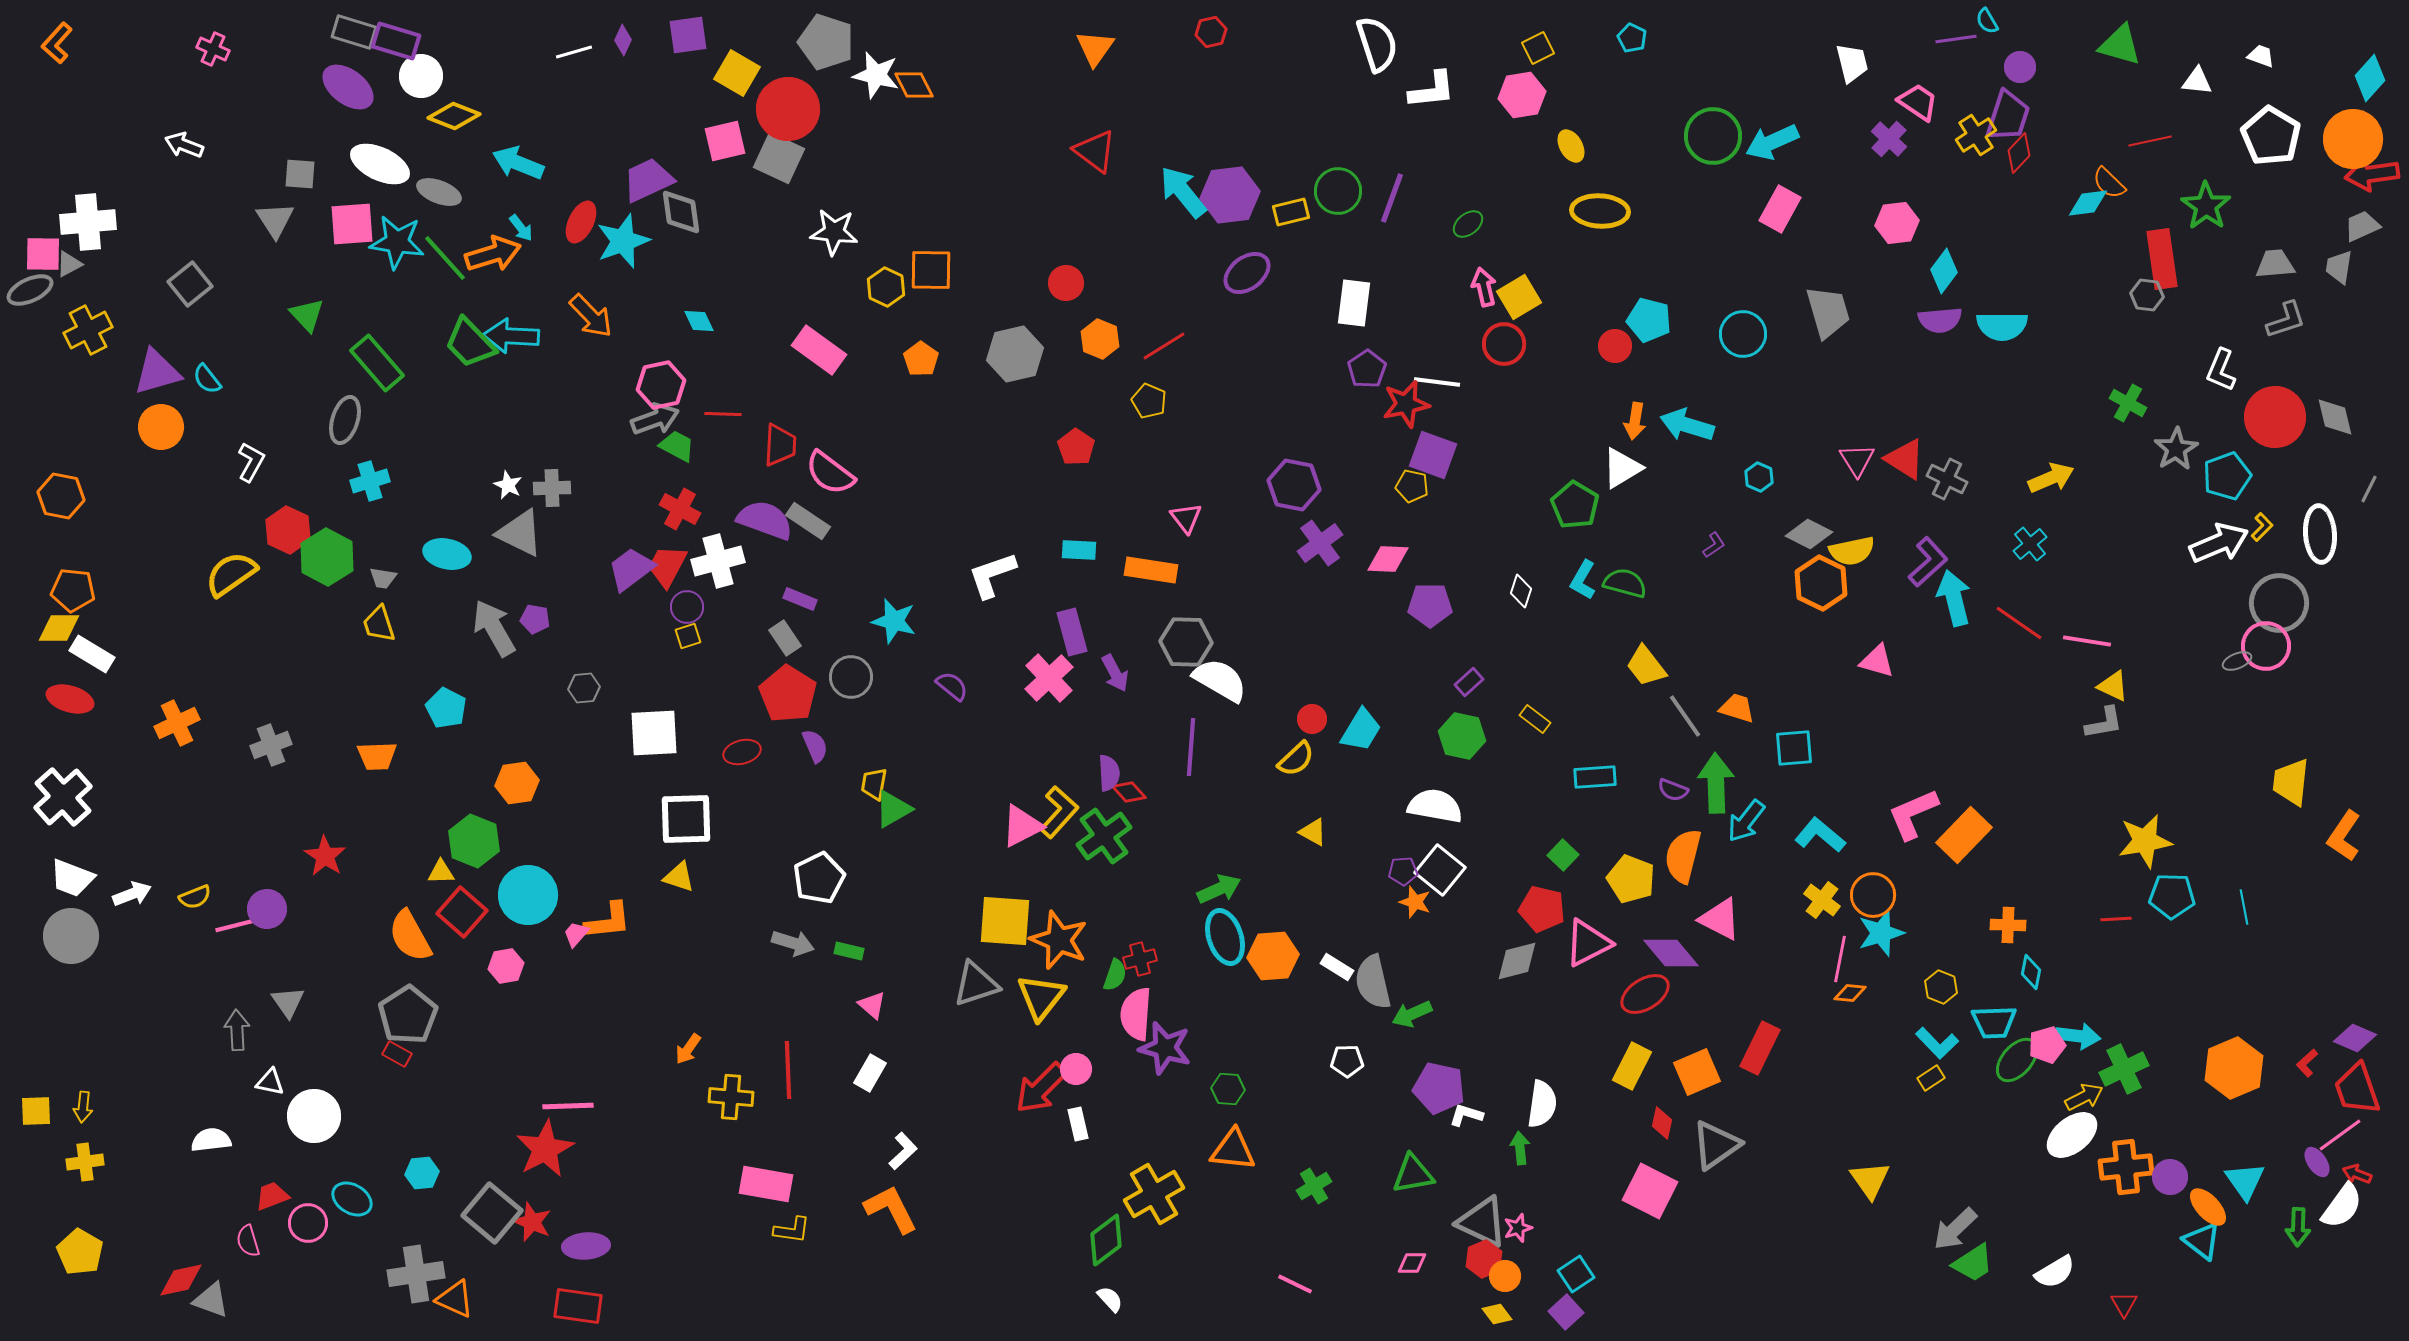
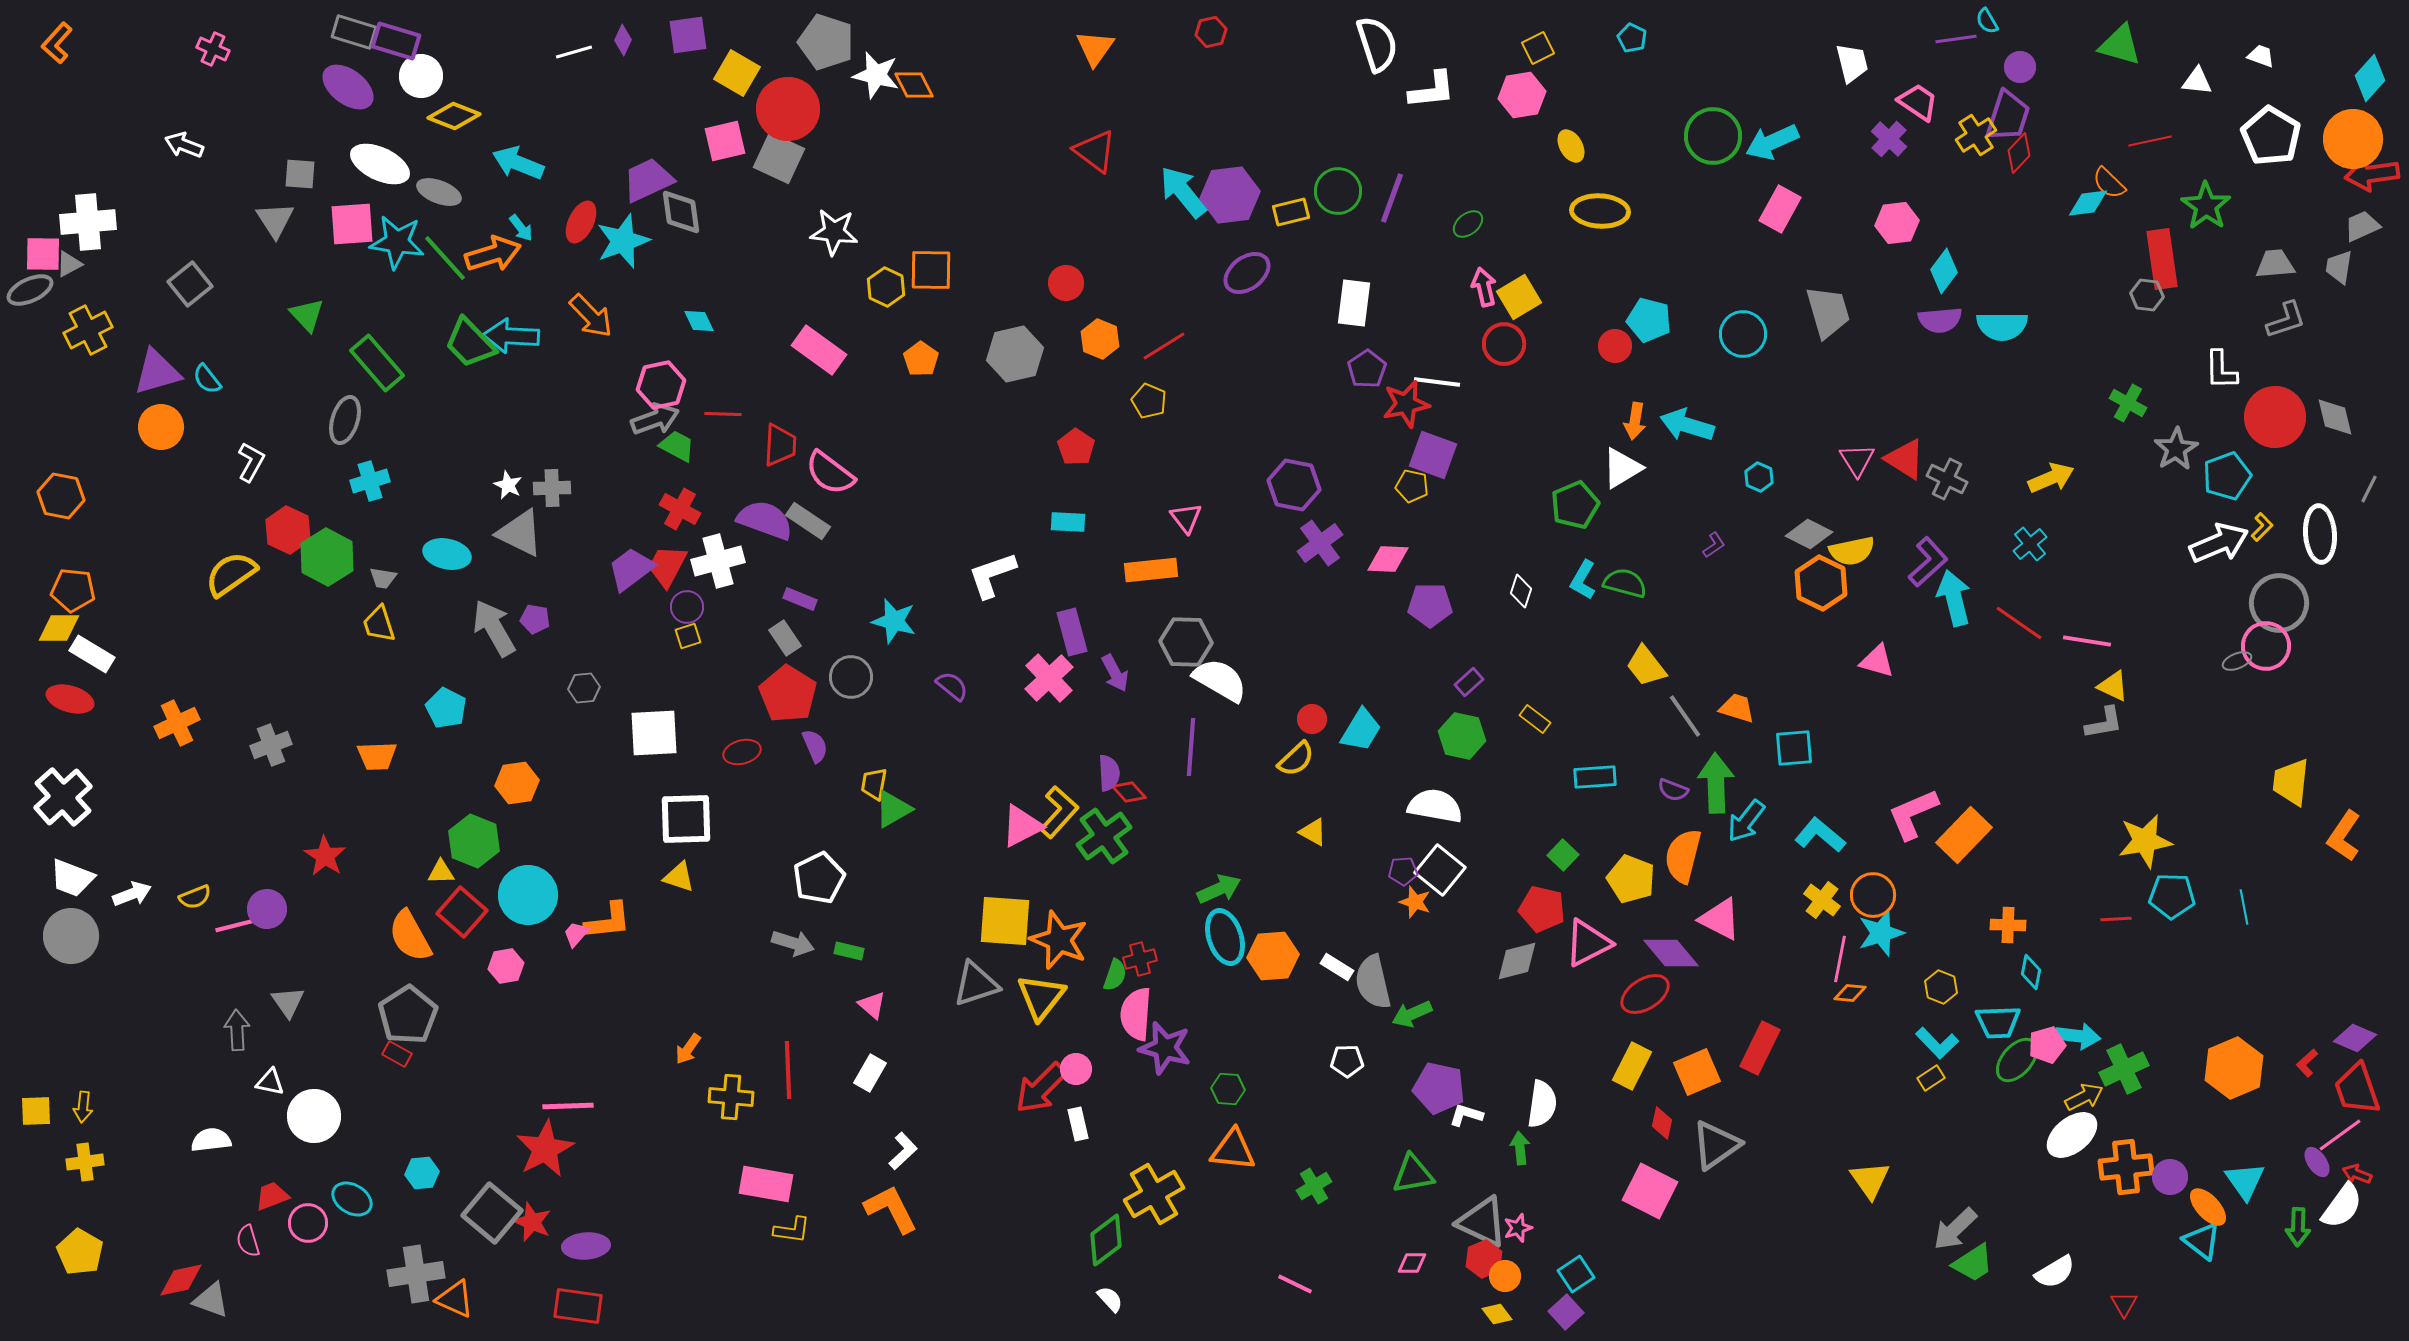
white L-shape at (2221, 370): rotated 24 degrees counterclockwise
green pentagon at (1575, 505): rotated 18 degrees clockwise
cyan rectangle at (1079, 550): moved 11 px left, 28 px up
orange rectangle at (1151, 570): rotated 15 degrees counterclockwise
cyan trapezoid at (1994, 1022): moved 4 px right
